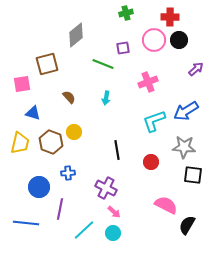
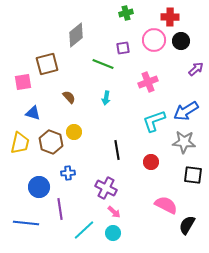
black circle: moved 2 px right, 1 px down
pink square: moved 1 px right, 2 px up
gray star: moved 5 px up
purple line: rotated 20 degrees counterclockwise
